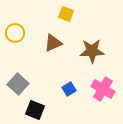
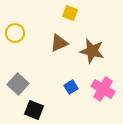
yellow square: moved 4 px right, 1 px up
brown triangle: moved 6 px right
brown star: rotated 15 degrees clockwise
blue square: moved 2 px right, 2 px up
black square: moved 1 px left
